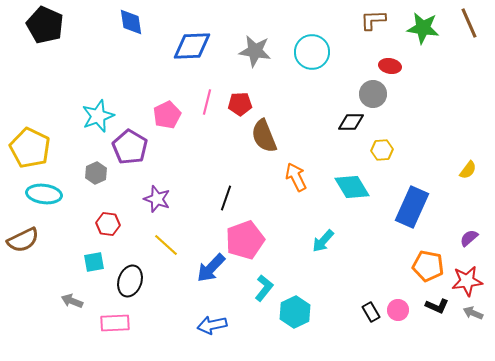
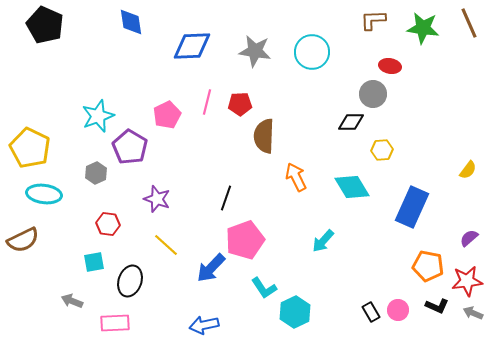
brown semicircle at (264, 136): rotated 24 degrees clockwise
cyan L-shape at (264, 288): rotated 108 degrees clockwise
blue arrow at (212, 325): moved 8 px left
